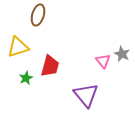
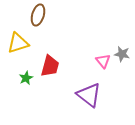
yellow triangle: moved 4 px up
gray star: rotated 14 degrees counterclockwise
purple triangle: moved 3 px right; rotated 12 degrees counterclockwise
